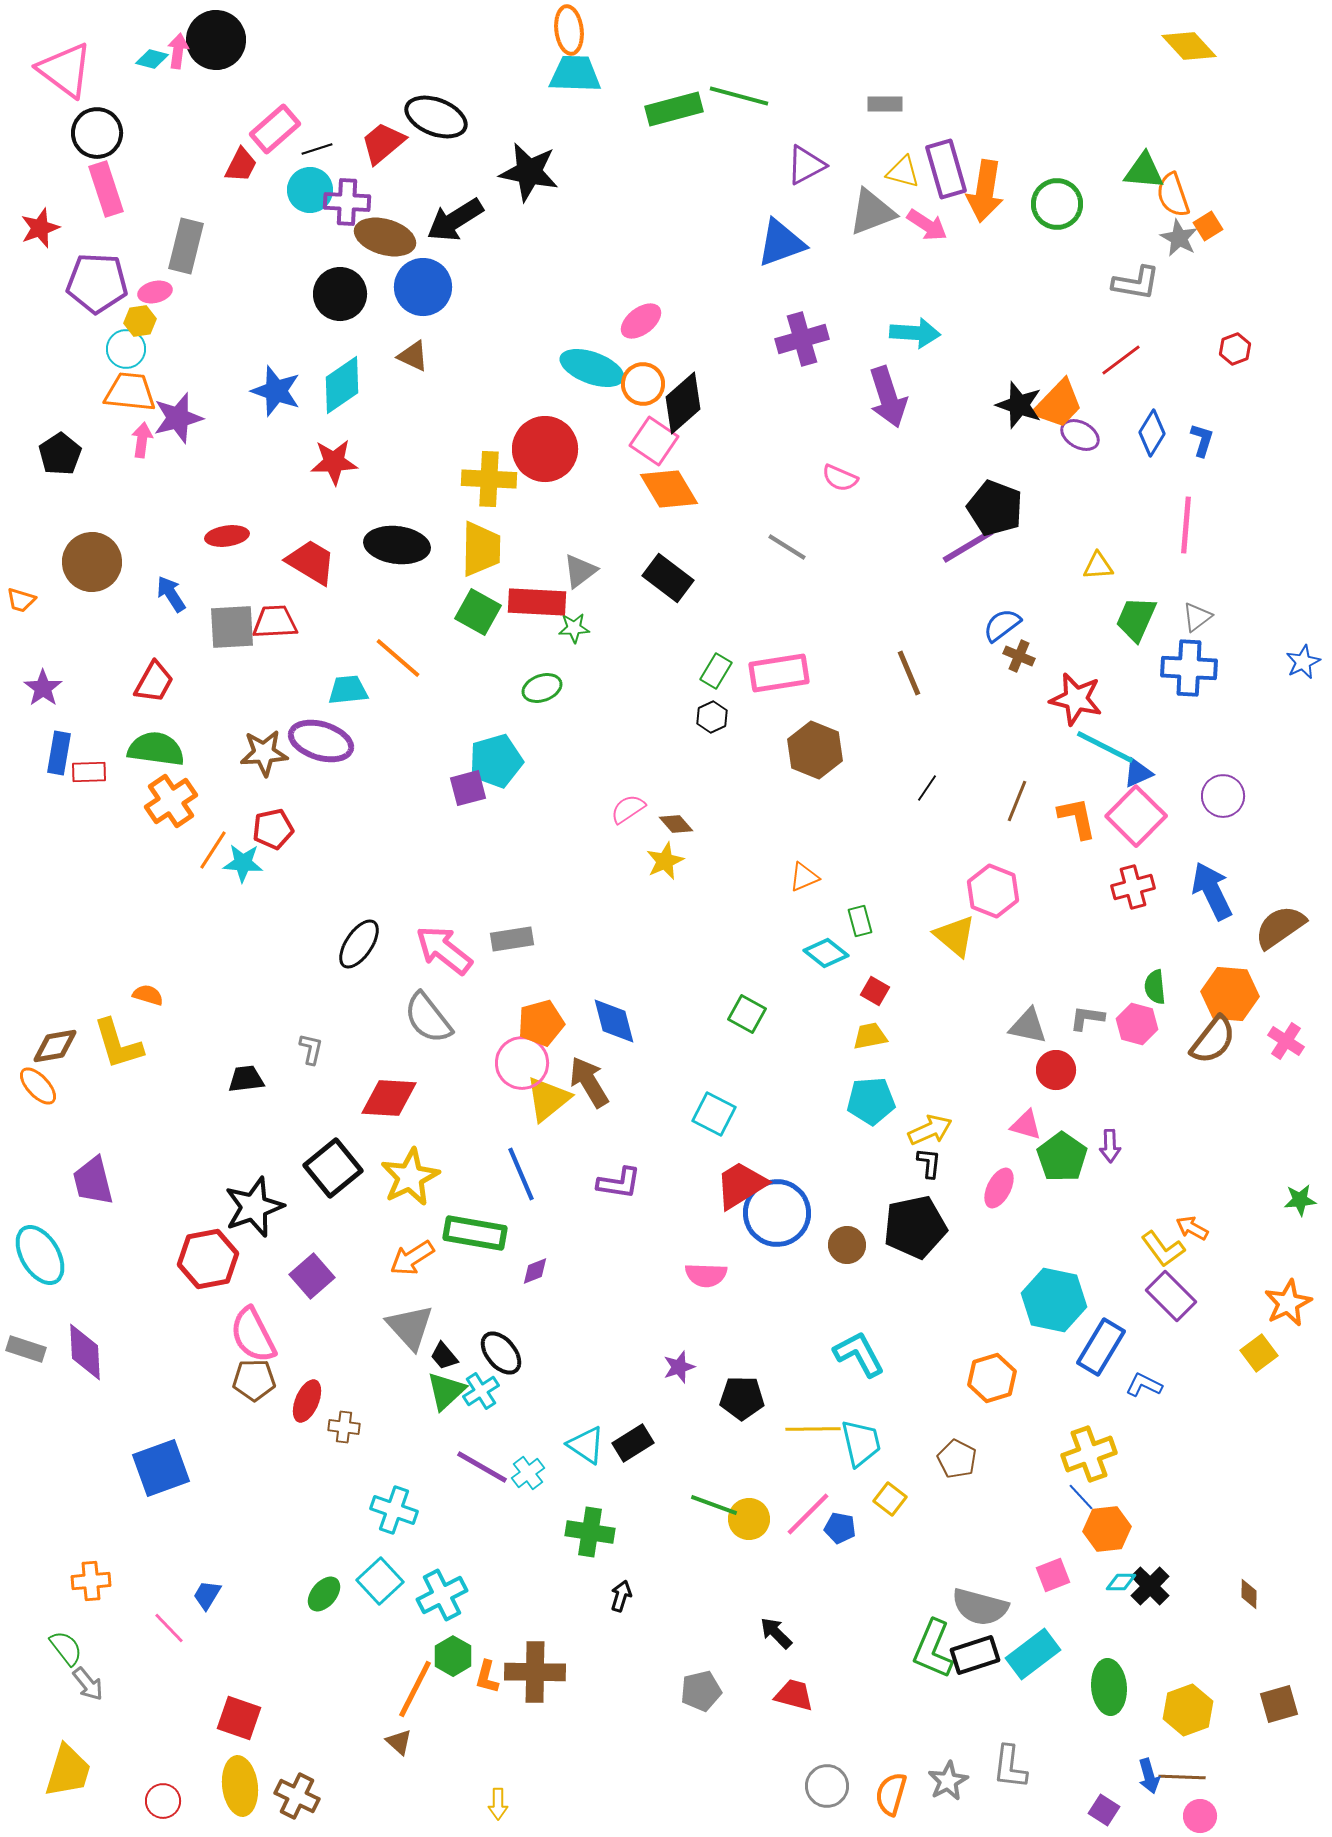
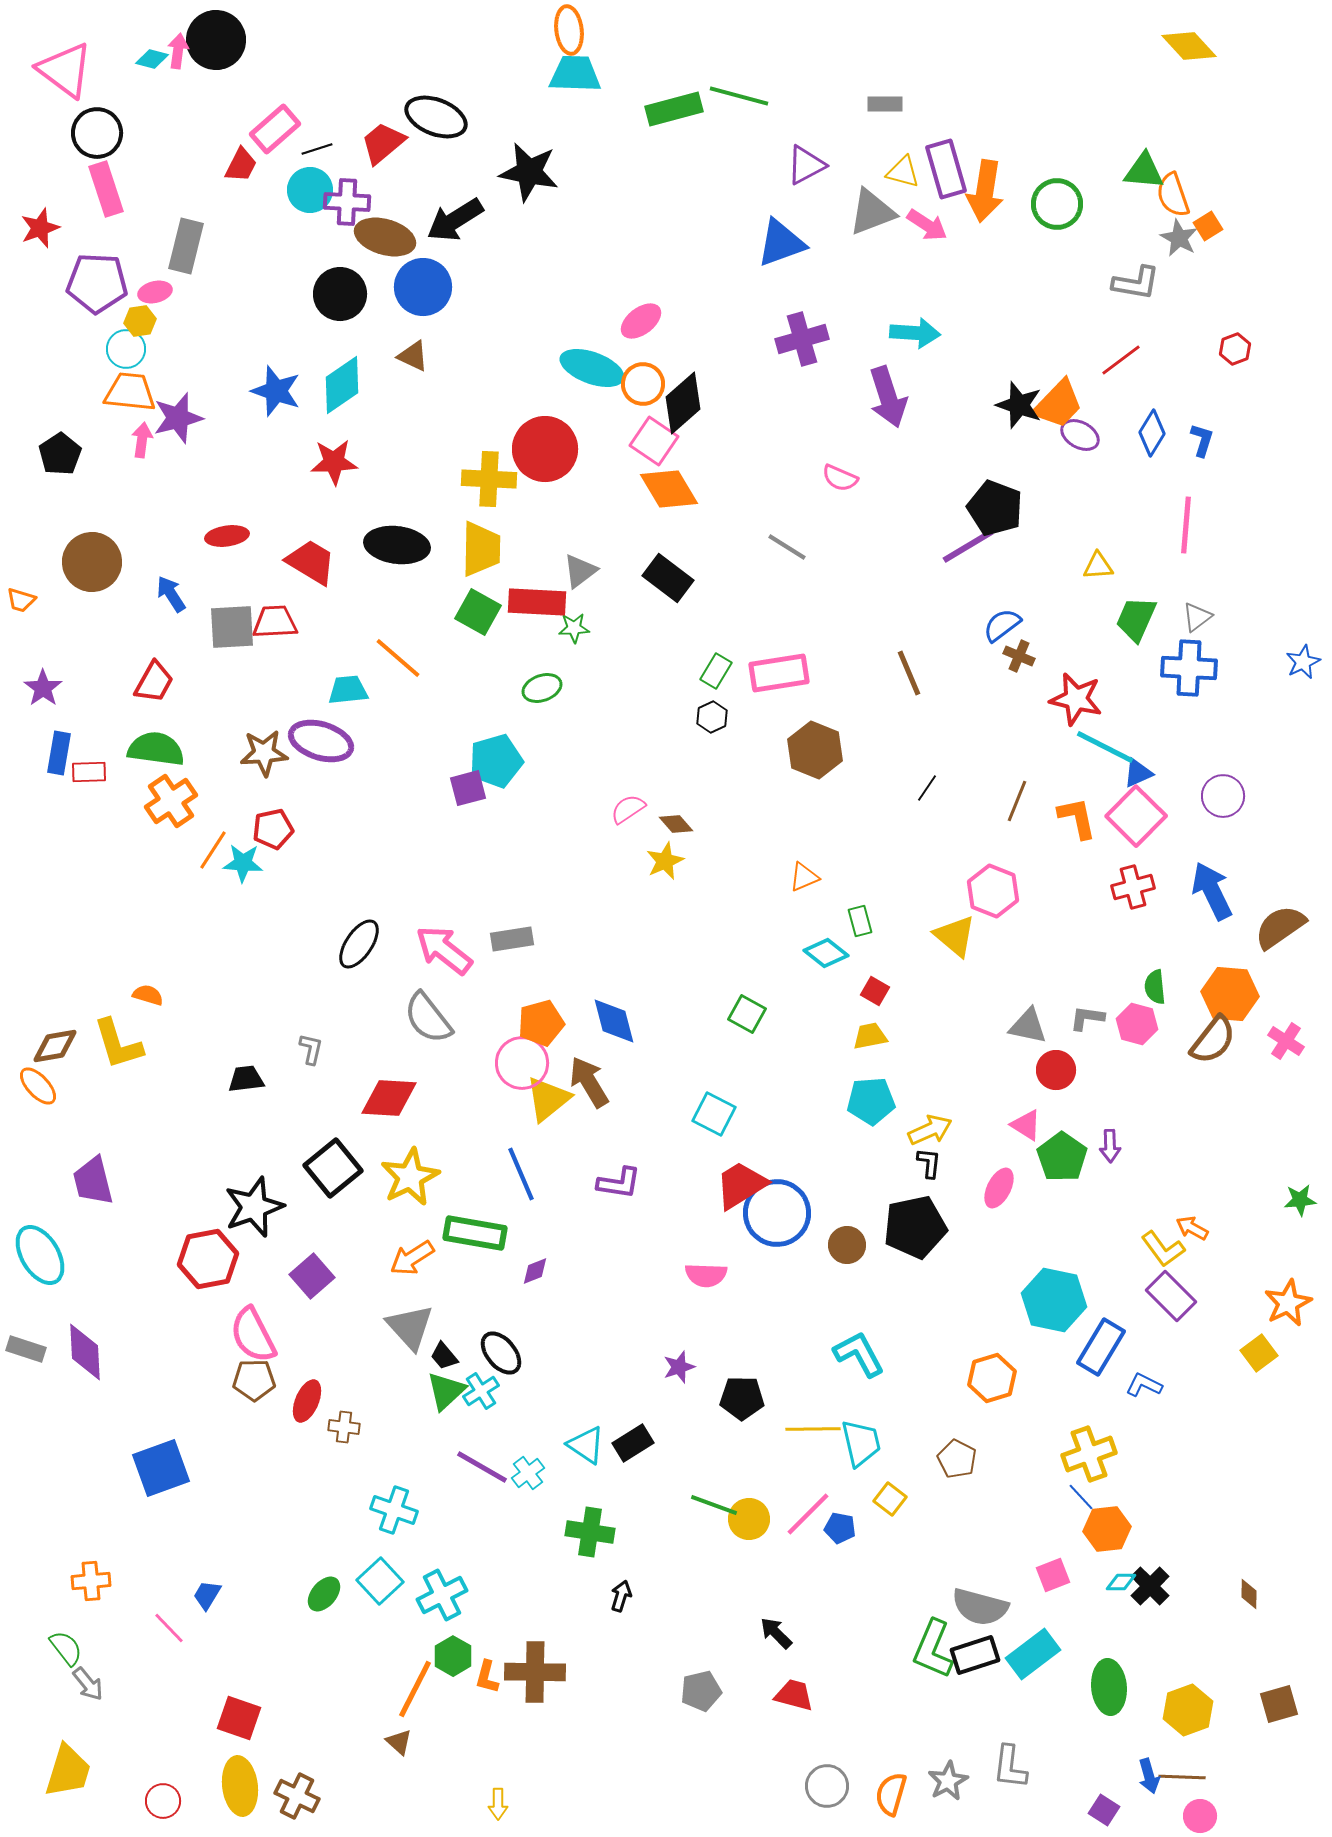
pink triangle at (1026, 1125): rotated 16 degrees clockwise
